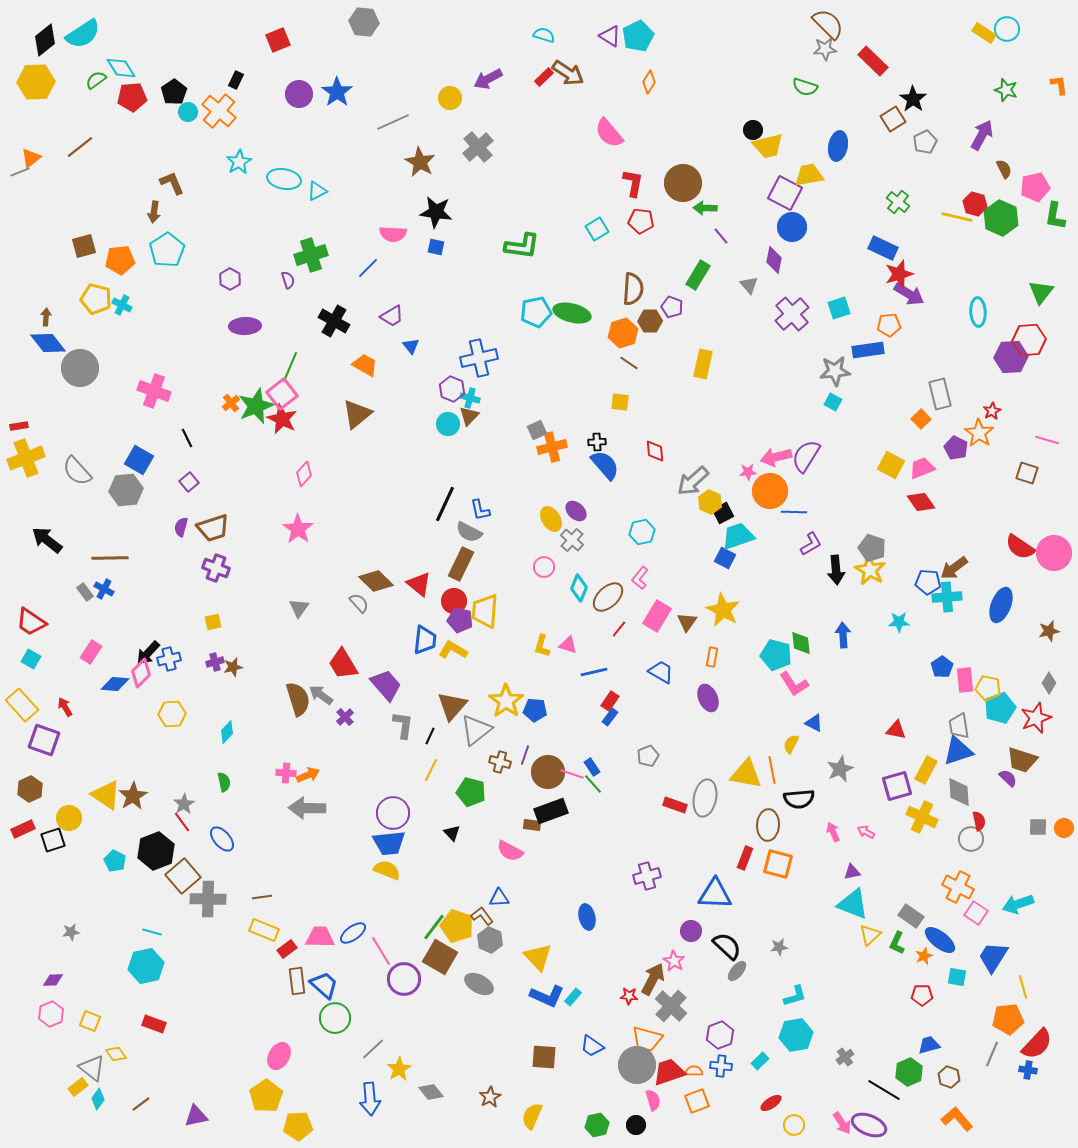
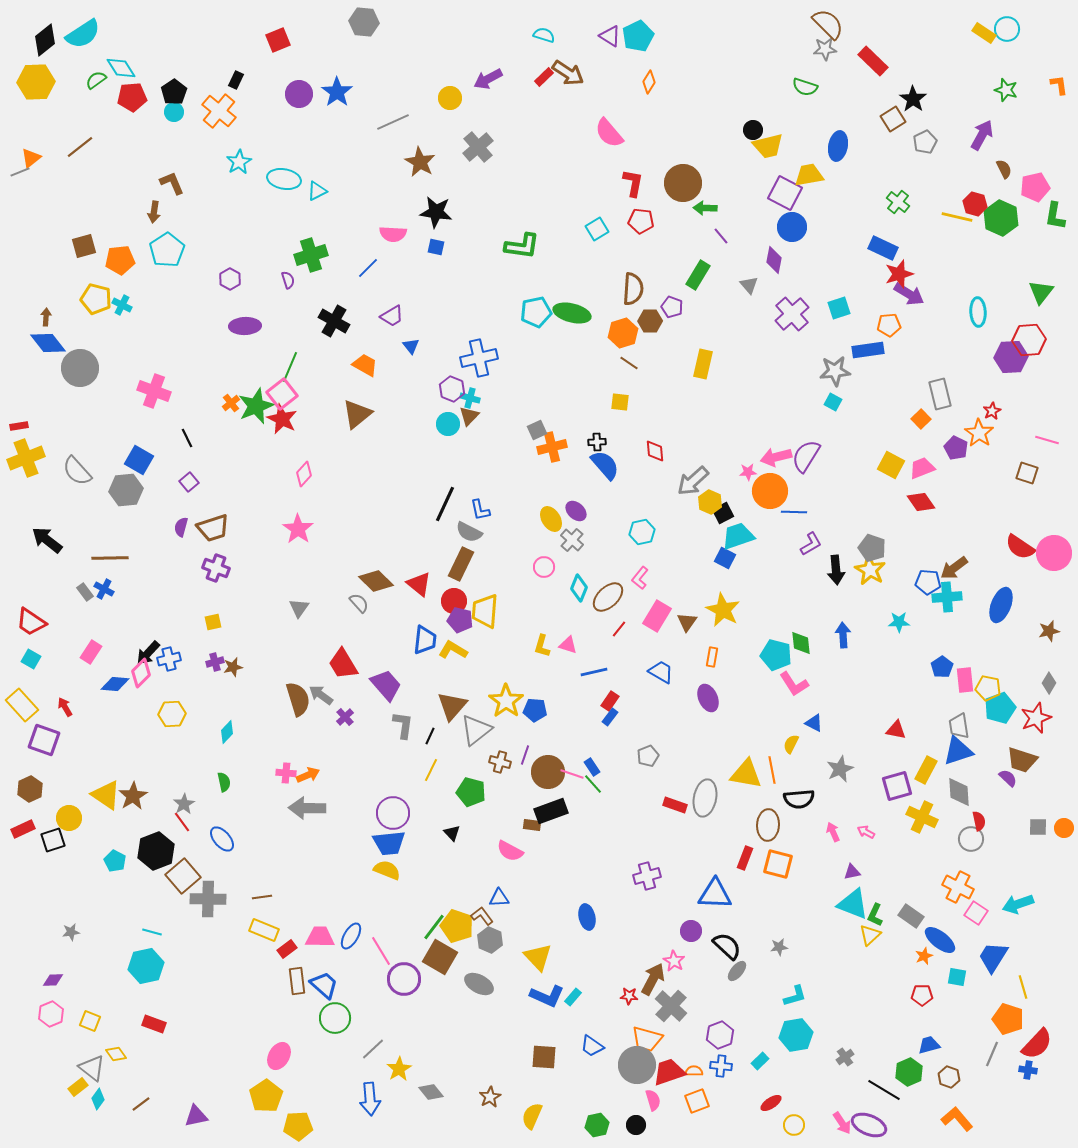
cyan circle at (188, 112): moved 14 px left
blue ellipse at (353, 933): moved 2 px left, 3 px down; rotated 24 degrees counterclockwise
green L-shape at (897, 943): moved 22 px left, 28 px up
orange pentagon at (1008, 1019): rotated 24 degrees clockwise
